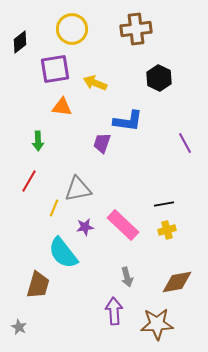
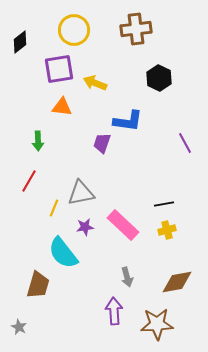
yellow circle: moved 2 px right, 1 px down
purple square: moved 4 px right
gray triangle: moved 3 px right, 4 px down
